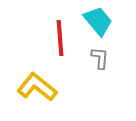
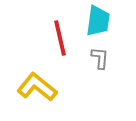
cyan trapezoid: rotated 48 degrees clockwise
red line: rotated 9 degrees counterclockwise
